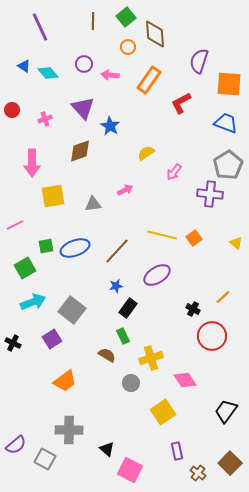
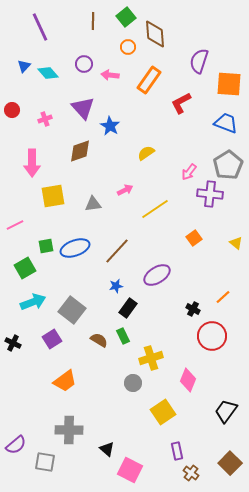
blue triangle at (24, 66): rotated 40 degrees clockwise
pink arrow at (174, 172): moved 15 px right
yellow line at (162, 235): moved 7 px left, 26 px up; rotated 48 degrees counterclockwise
brown semicircle at (107, 355): moved 8 px left, 15 px up
pink diamond at (185, 380): moved 3 px right; rotated 55 degrees clockwise
gray circle at (131, 383): moved 2 px right
gray square at (45, 459): moved 3 px down; rotated 20 degrees counterclockwise
brown cross at (198, 473): moved 7 px left
